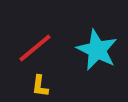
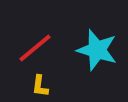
cyan star: rotated 9 degrees counterclockwise
